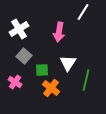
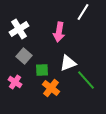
white triangle: rotated 36 degrees clockwise
green line: rotated 55 degrees counterclockwise
